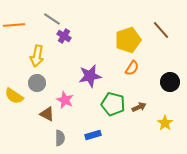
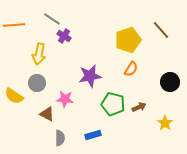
yellow arrow: moved 2 px right, 2 px up
orange semicircle: moved 1 px left, 1 px down
pink star: moved 1 px up; rotated 18 degrees counterclockwise
